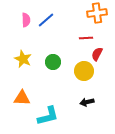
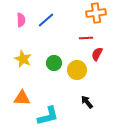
orange cross: moved 1 px left
pink semicircle: moved 5 px left
green circle: moved 1 px right, 1 px down
yellow circle: moved 7 px left, 1 px up
black arrow: rotated 64 degrees clockwise
